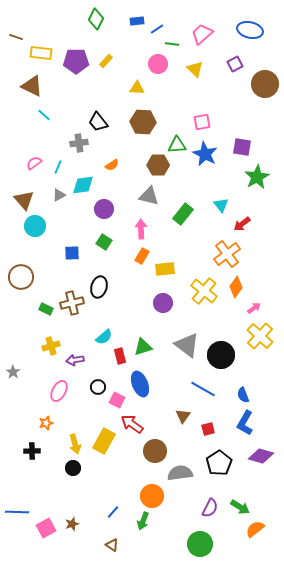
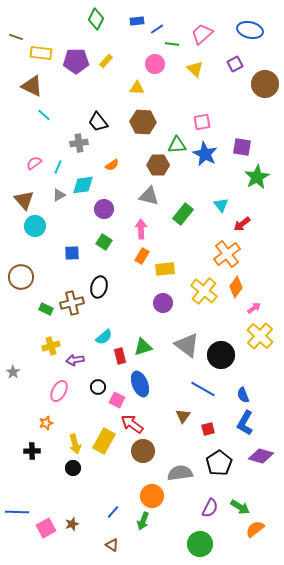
pink circle at (158, 64): moved 3 px left
brown circle at (155, 451): moved 12 px left
